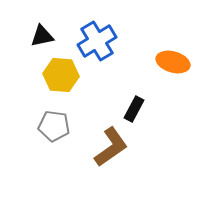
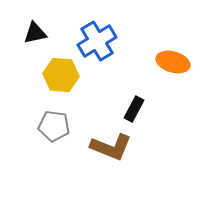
black triangle: moved 7 px left, 3 px up
brown L-shape: rotated 57 degrees clockwise
